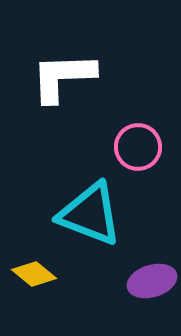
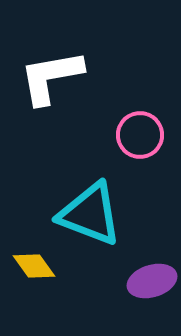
white L-shape: moved 12 px left; rotated 8 degrees counterclockwise
pink circle: moved 2 px right, 12 px up
yellow diamond: moved 8 px up; rotated 15 degrees clockwise
